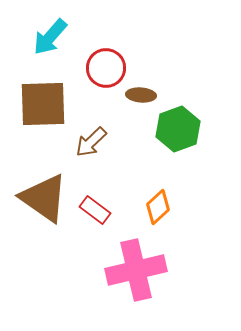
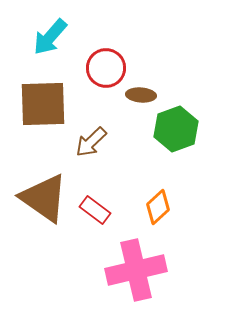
green hexagon: moved 2 px left
